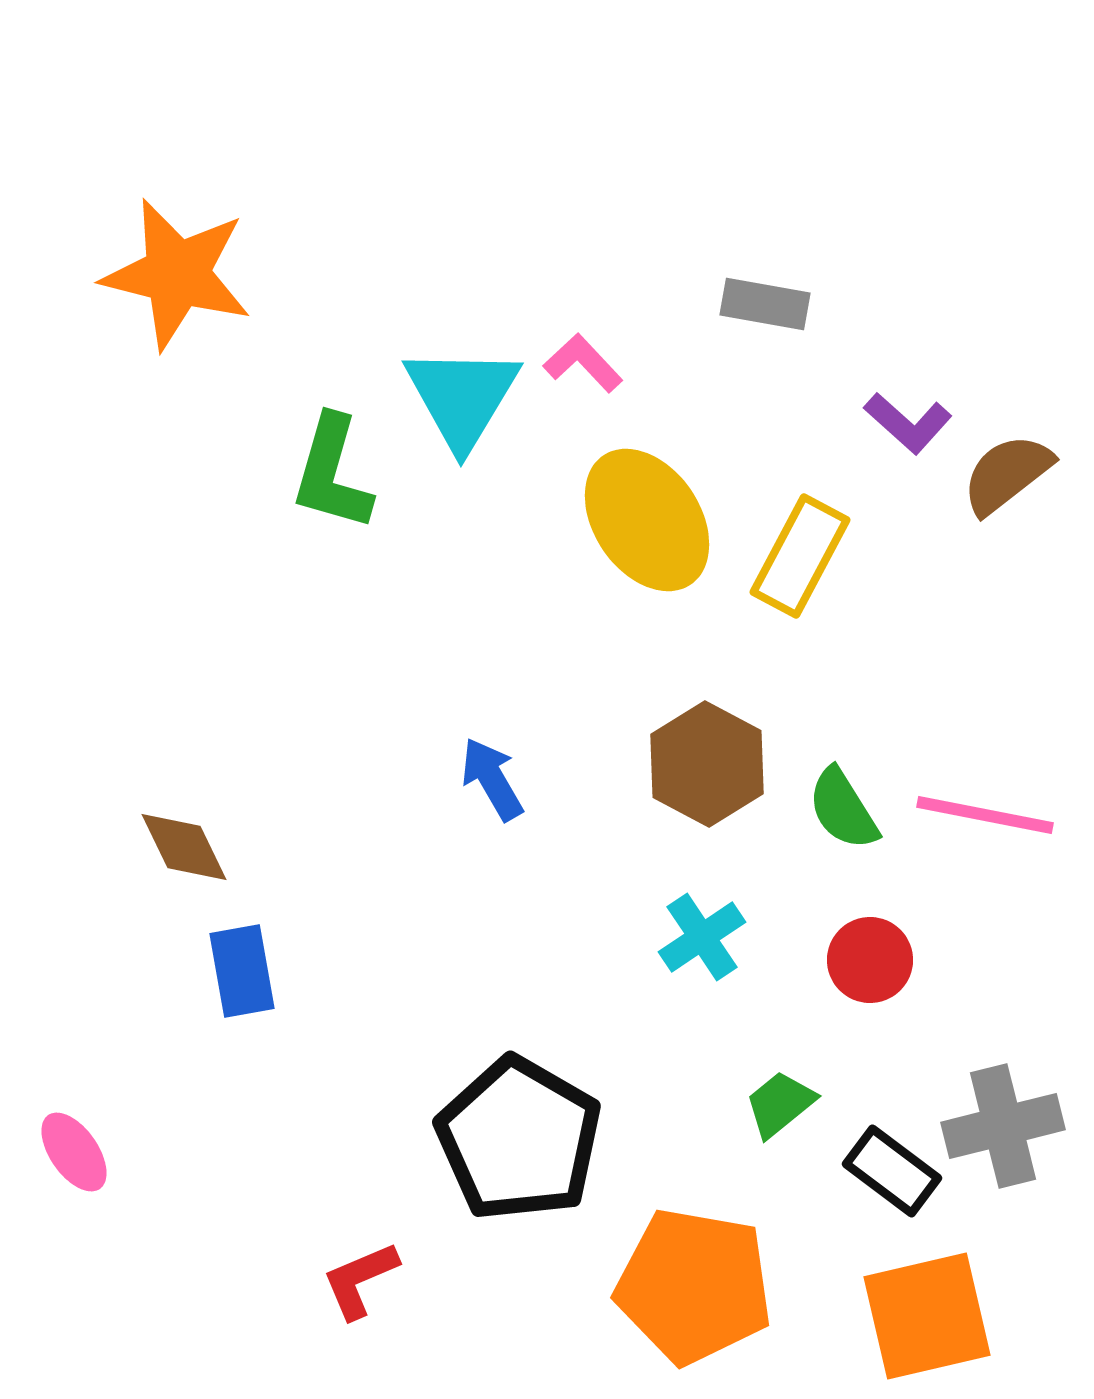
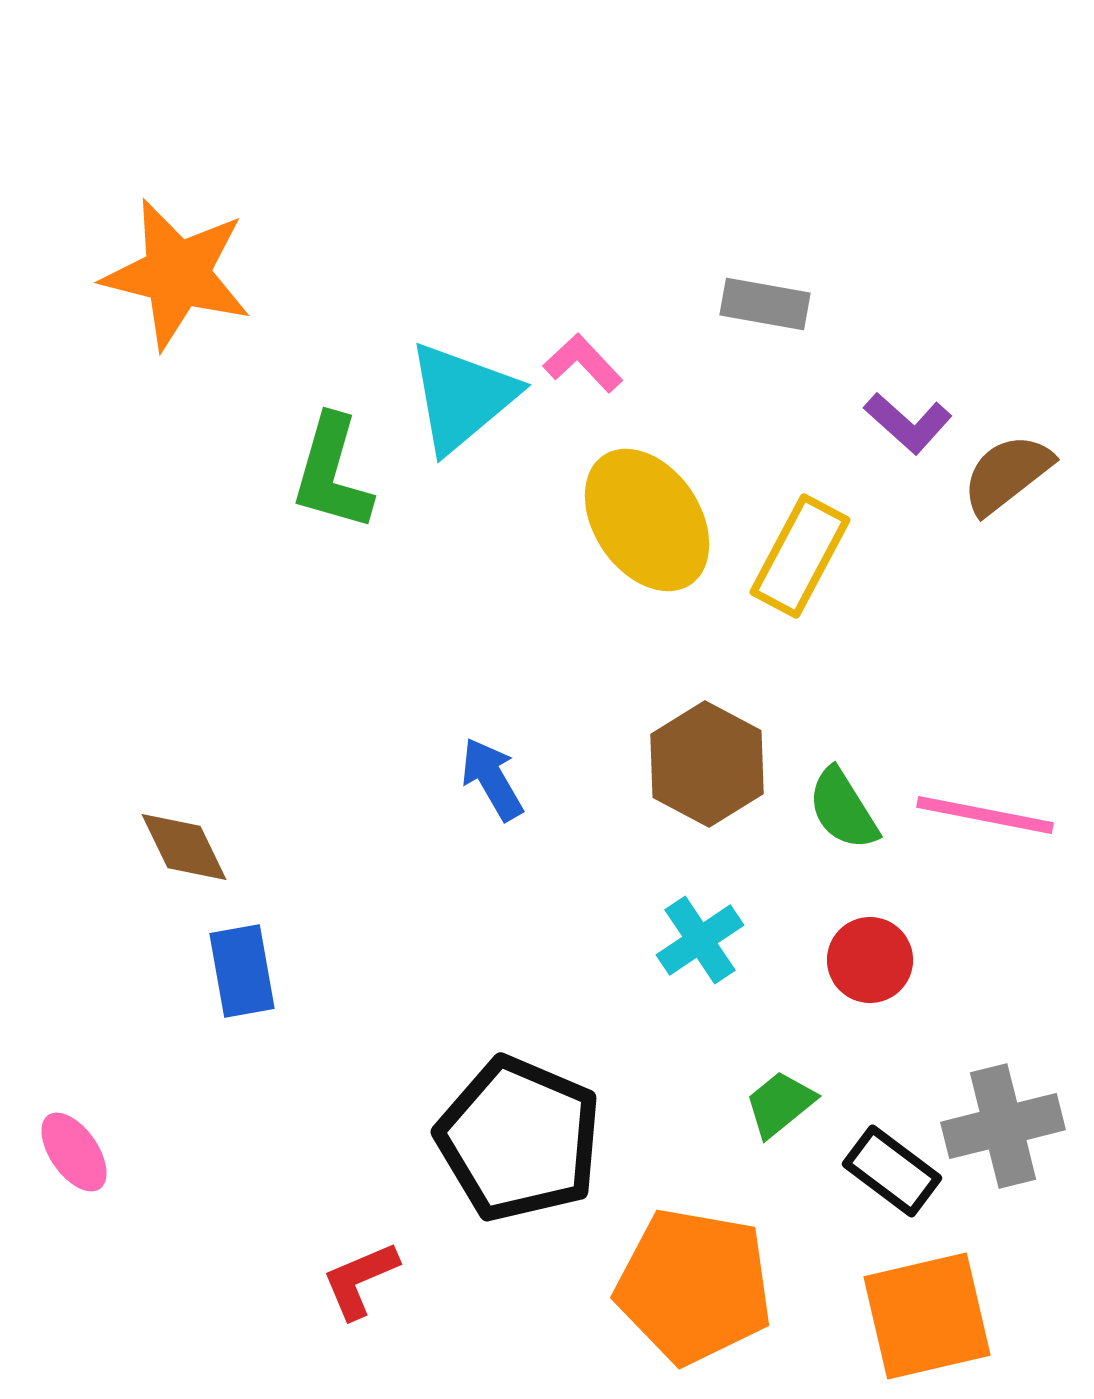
cyan triangle: rotated 19 degrees clockwise
cyan cross: moved 2 px left, 3 px down
black pentagon: rotated 7 degrees counterclockwise
